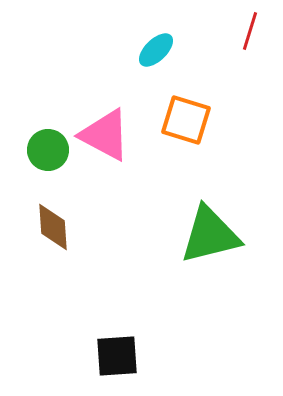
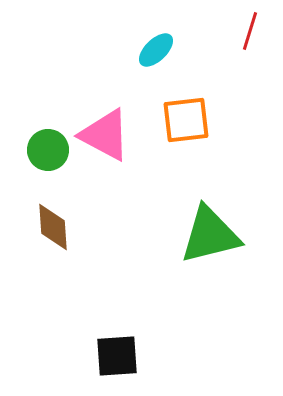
orange square: rotated 24 degrees counterclockwise
